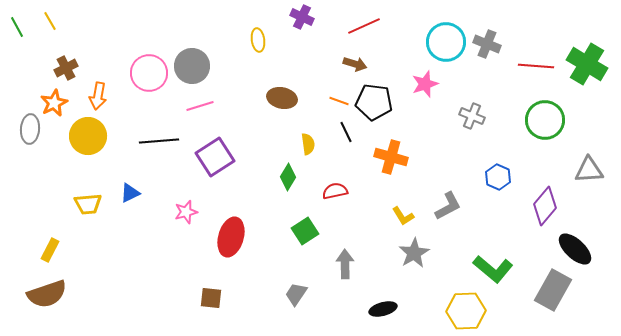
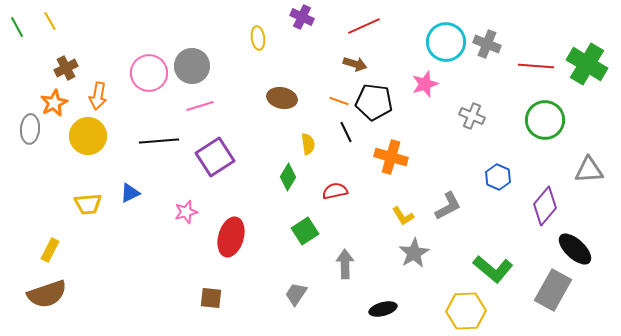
yellow ellipse at (258, 40): moved 2 px up
